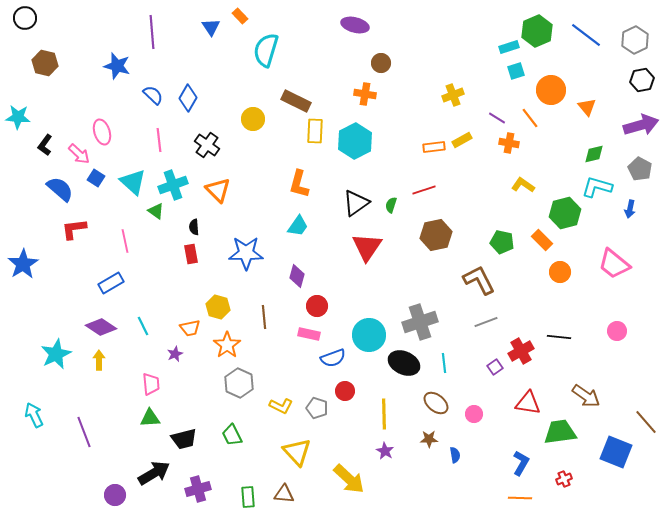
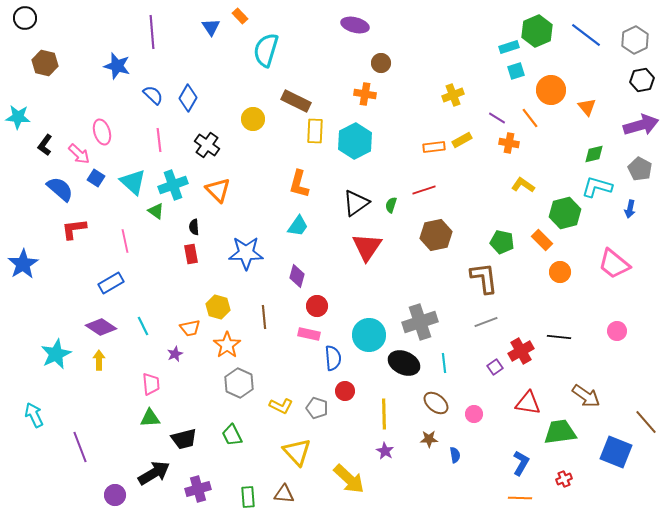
brown L-shape at (479, 280): moved 5 px right, 2 px up; rotated 20 degrees clockwise
blue semicircle at (333, 358): rotated 75 degrees counterclockwise
purple line at (84, 432): moved 4 px left, 15 px down
